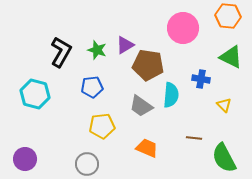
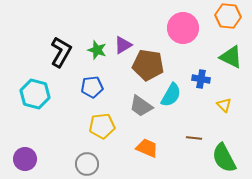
purple triangle: moved 2 px left
cyan semicircle: rotated 25 degrees clockwise
